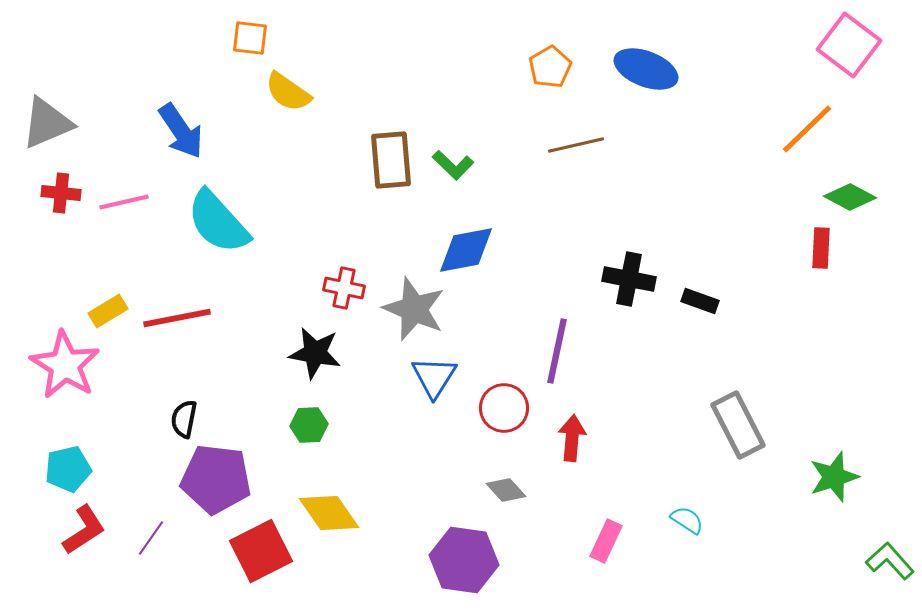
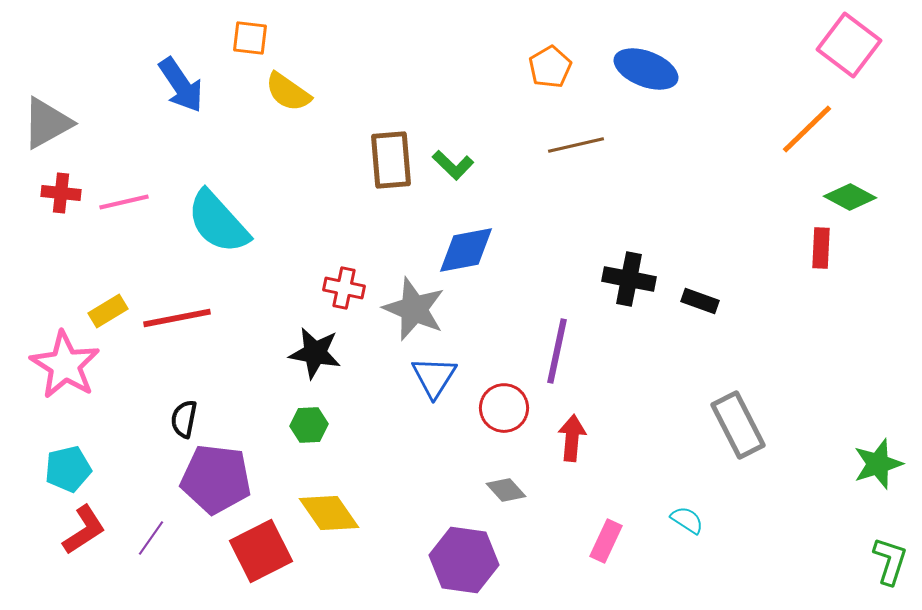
gray triangle at (47, 123): rotated 6 degrees counterclockwise
blue arrow at (181, 131): moved 46 px up
green star at (834, 477): moved 44 px right, 13 px up
green L-shape at (890, 561): rotated 60 degrees clockwise
